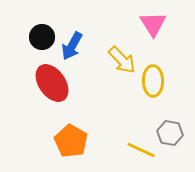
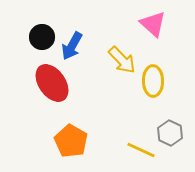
pink triangle: rotated 16 degrees counterclockwise
gray hexagon: rotated 15 degrees clockwise
